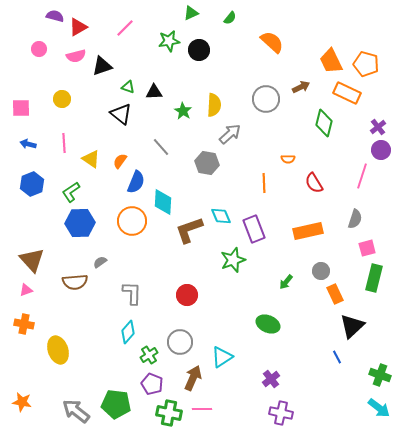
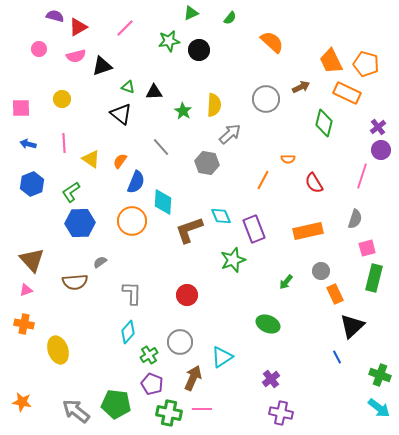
orange line at (264, 183): moved 1 px left, 3 px up; rotated 30 degrees clockwise
